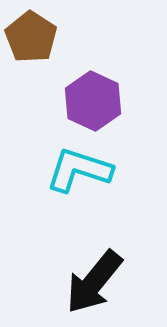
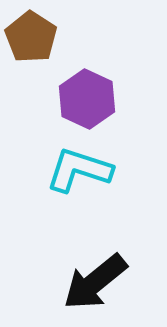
purple hexagon: moved 6 px left, 2 px up
black arrow: moved 1 px right; rotated 12 degrees clockwise
